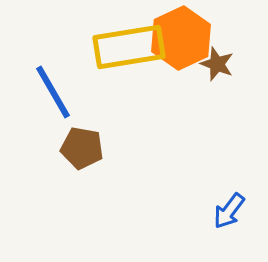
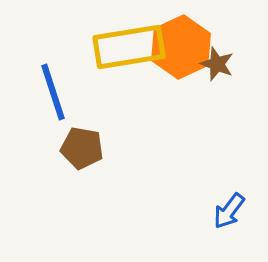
orange hexagon: moved 9 px down
blue line: rotated 12 degrees clockwise
